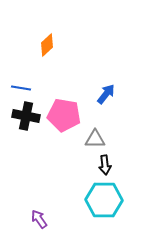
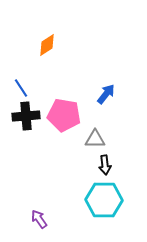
orange diamond: rotated 10 degrees clockwise
blue line: rotated 48 degrees clockwise
black cross: rotated 16 degrees counterclockwise
